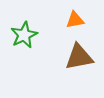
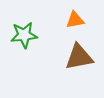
green star: rotated 20 degrees clockwise
